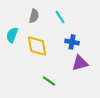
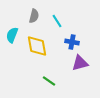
cyan line: moved 3 px left, 4 px down
